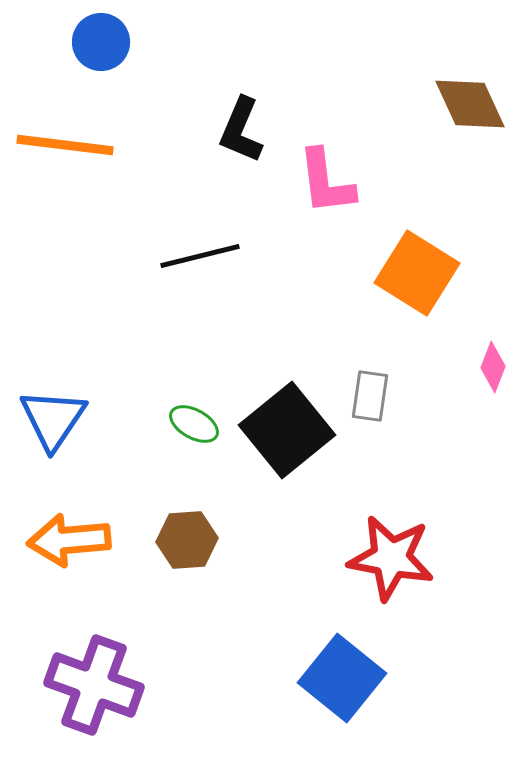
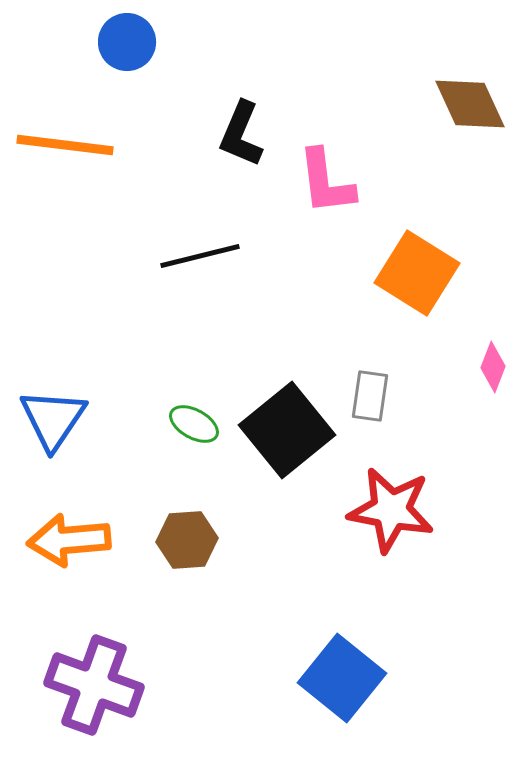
blue circle: moved 26 px right
black L-shape: moved 4 px down
red star: moved 48 px up
